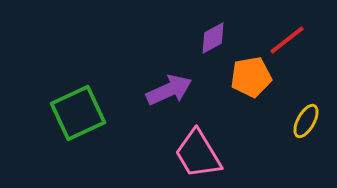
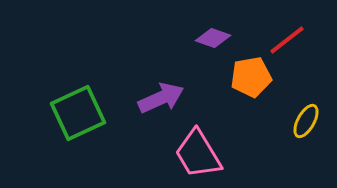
purple diamond: rotated 48 degrees clockwise
purple arrow: moved 8 px left, 8 px down
